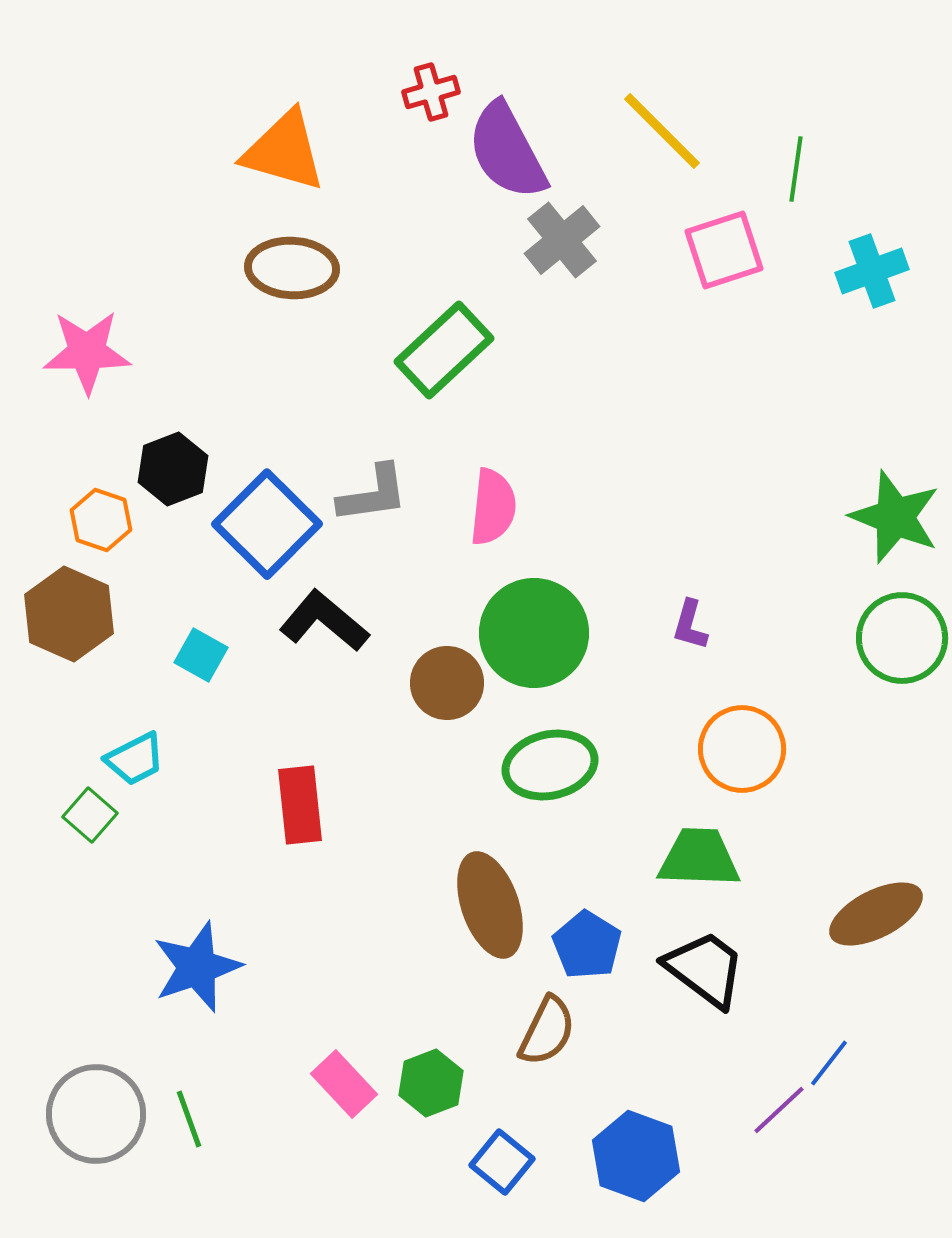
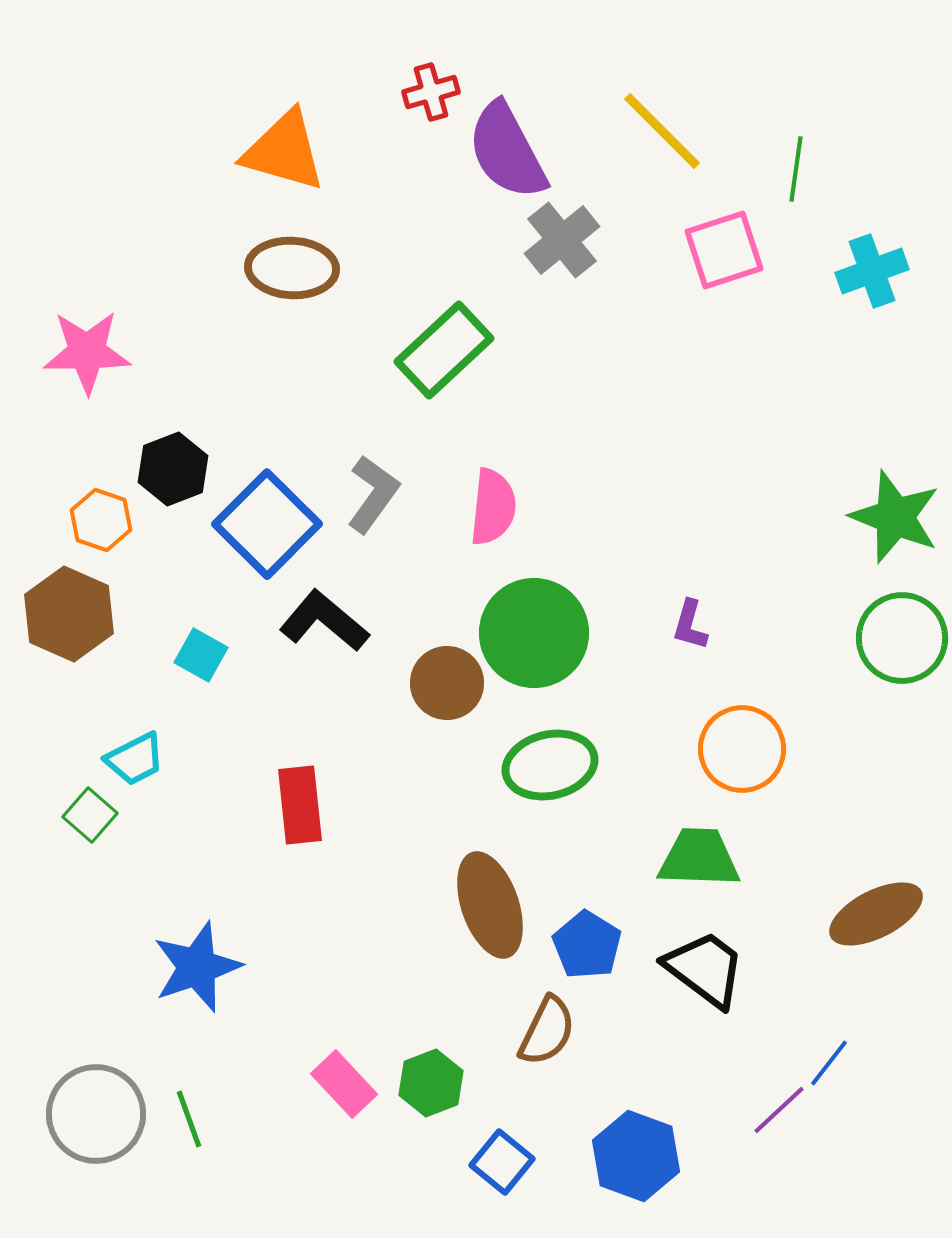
gray L-shape at (373, 494): rotated 46 degrees counterclockwise
